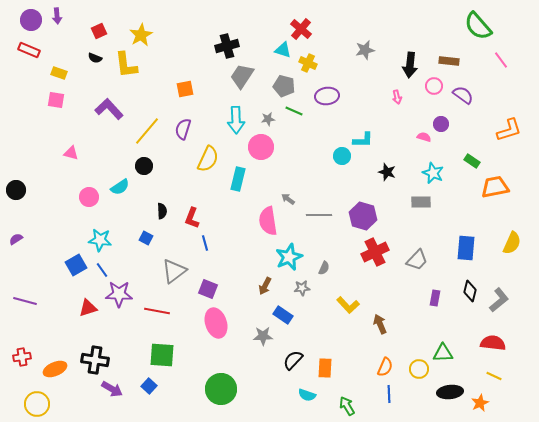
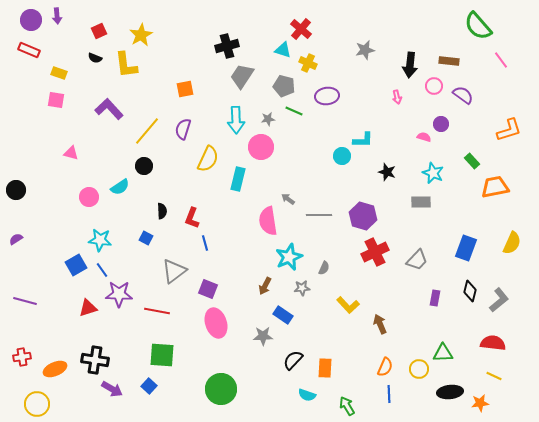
green rectangle at (472, 161): rotated 14 degrees clockwise
blue rectangle at (466, 248): rotated 15 degrees clockwise
orange star at (480, 403): rotated 18 degrees clockwise
